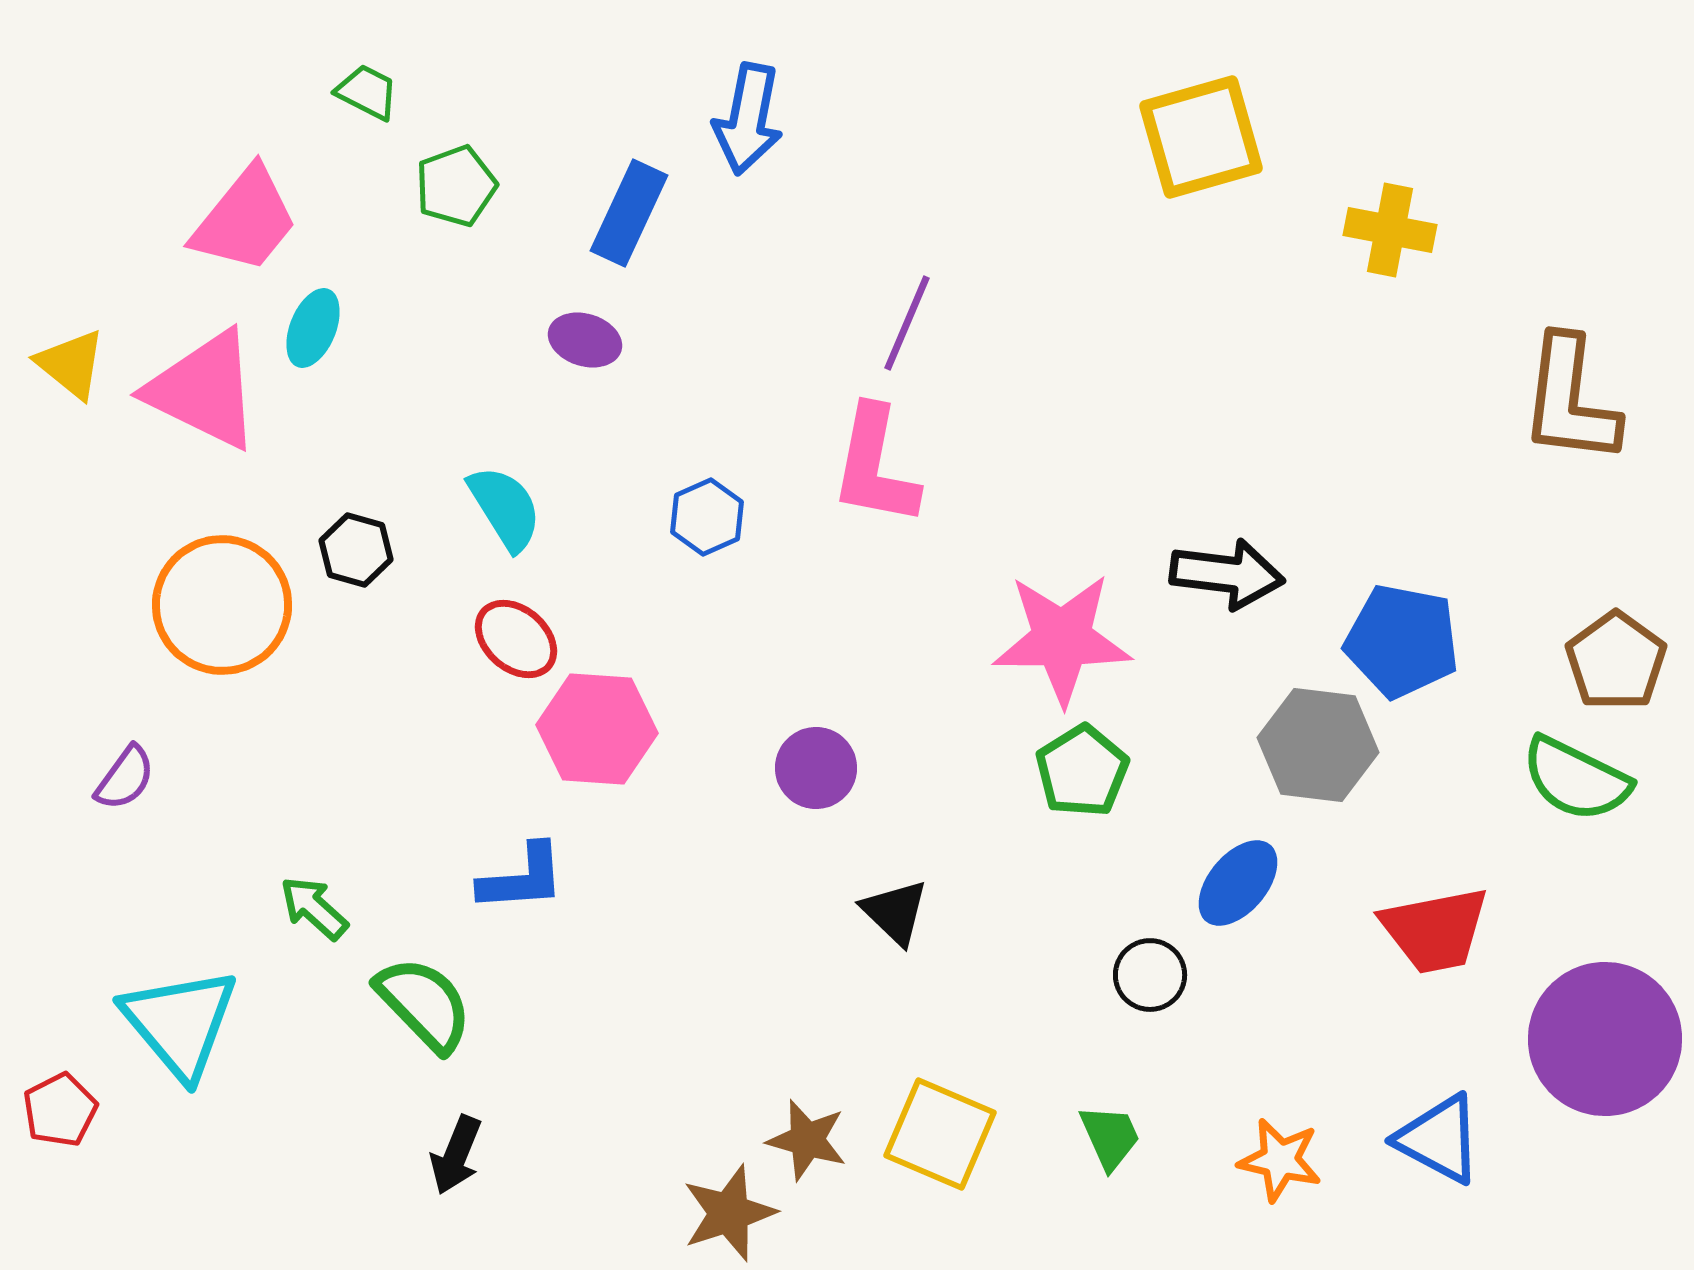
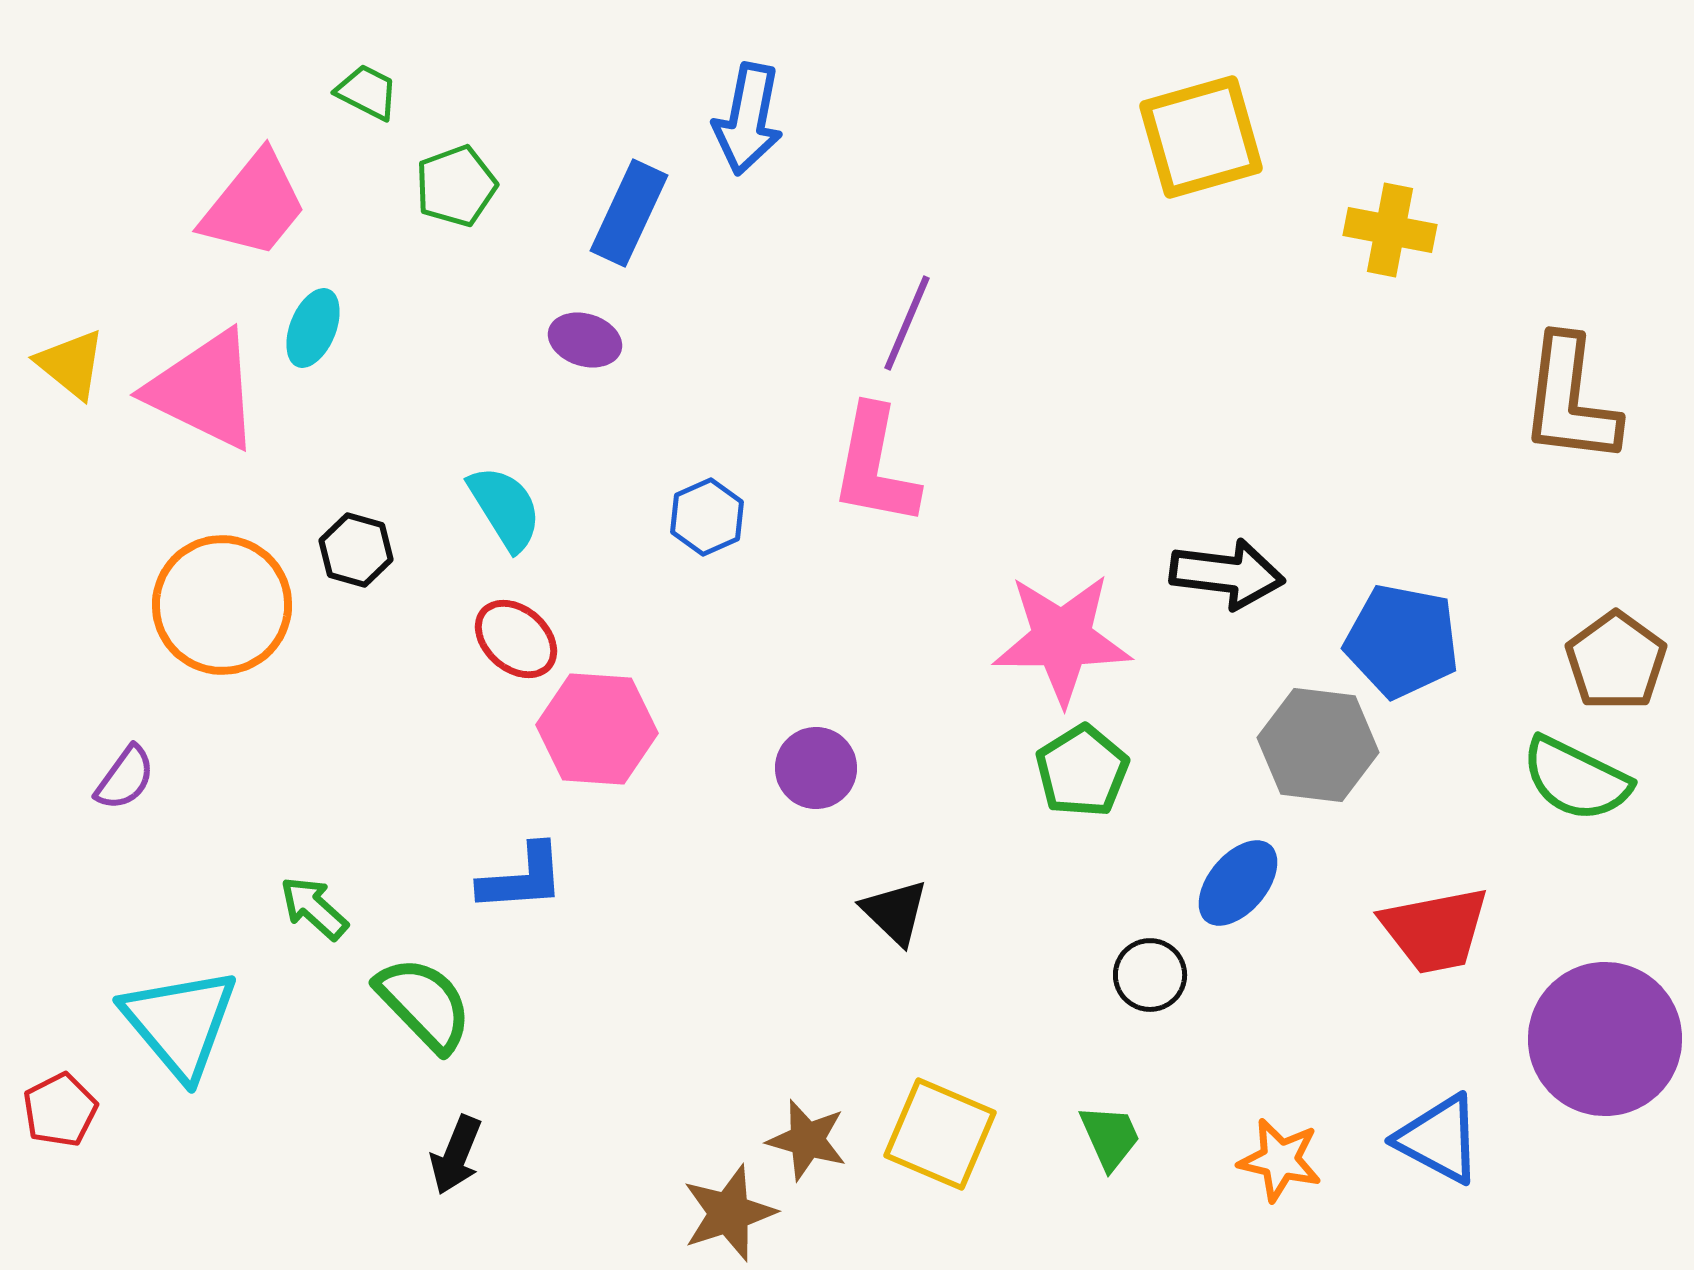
pink trapezoid at (245, 220): moved 9 px right, 15 px up
